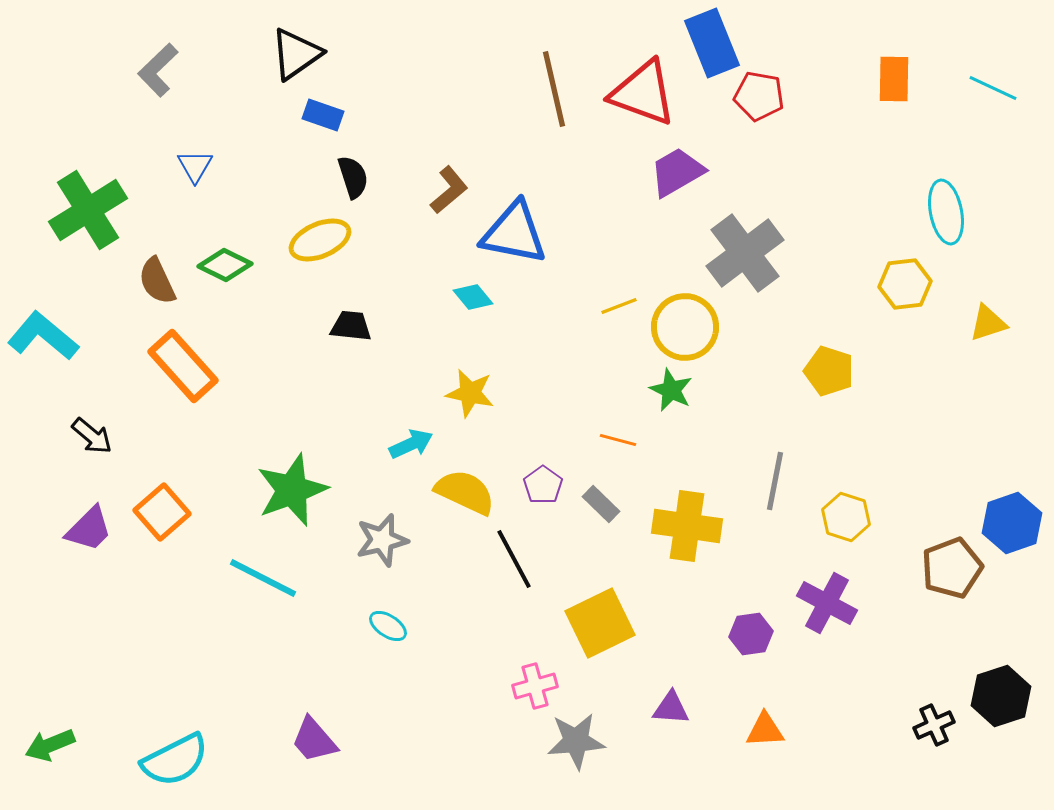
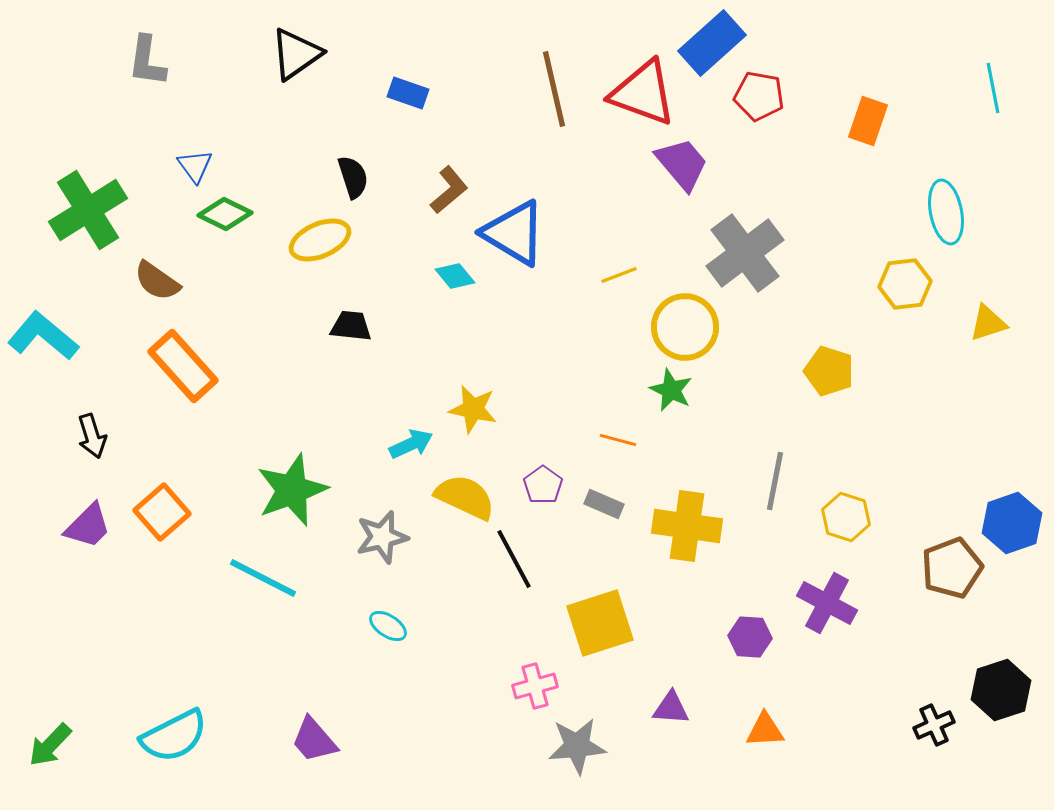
blue rectangle at (712, 43): rotated 70 degrees clockwise
gray L-shape at (158, 70): moved 11 px left, 9 px up; rotated 38 degrees counterclockwise
orange rectangle at (894, 79): moved 26 px left, 42 px down; rotated 18 degrees clockwise
cyan line at (993, 88): rotated 54 degrees clockwise
blue rectangle at (323, 115): moved 85 px right, 22 px up
blue triangle at (195, 166): rotated 6 degrees counterclockwise
purple trapezoid at (677, 172): moved 5 px right, 8 px up; rotated 80 degrees clockwise
blue triangle at (514, 233): rotated 20 degrees clockwise
green diamond at (225, 265): moved 51 px up
brown semicircle at (157, 281): rotated 30 degrees counterclockwise
cyan diamond at (473, 297): moved 18 px left, 21 px up
yellow line at (619, 306): moved 31 px up
yellow star at (470, 393): moved 3 px right, 16 px down
black arrow at (92, 436): rotated 33 degrees clockwise
yellow semicircle at (465, 492): moved 5 px down
gray rectangle at (601, 504): moved 3 px right; rotated 21 degrees counterclockwise
purple trapezoid at (89, 529): moved 1 px left, 3 px up
gray star at (382, 540): moved 3 px up
yellow square at (600, 623): rotated 8 degrees clockwise
purple hexagon at (751, 634): moved 1 px left, 3 px down; rotated 12 degrees clockwise
black hexagon at (1001, 696): moved 6 px up
gray star at (576, 741): moved 1 px right, 5 px down
green arrow at (50, 745): rotated 24 degrees counterclockwise
cyan semicircle at (175, 760): moved 1 px left, 24 px up
